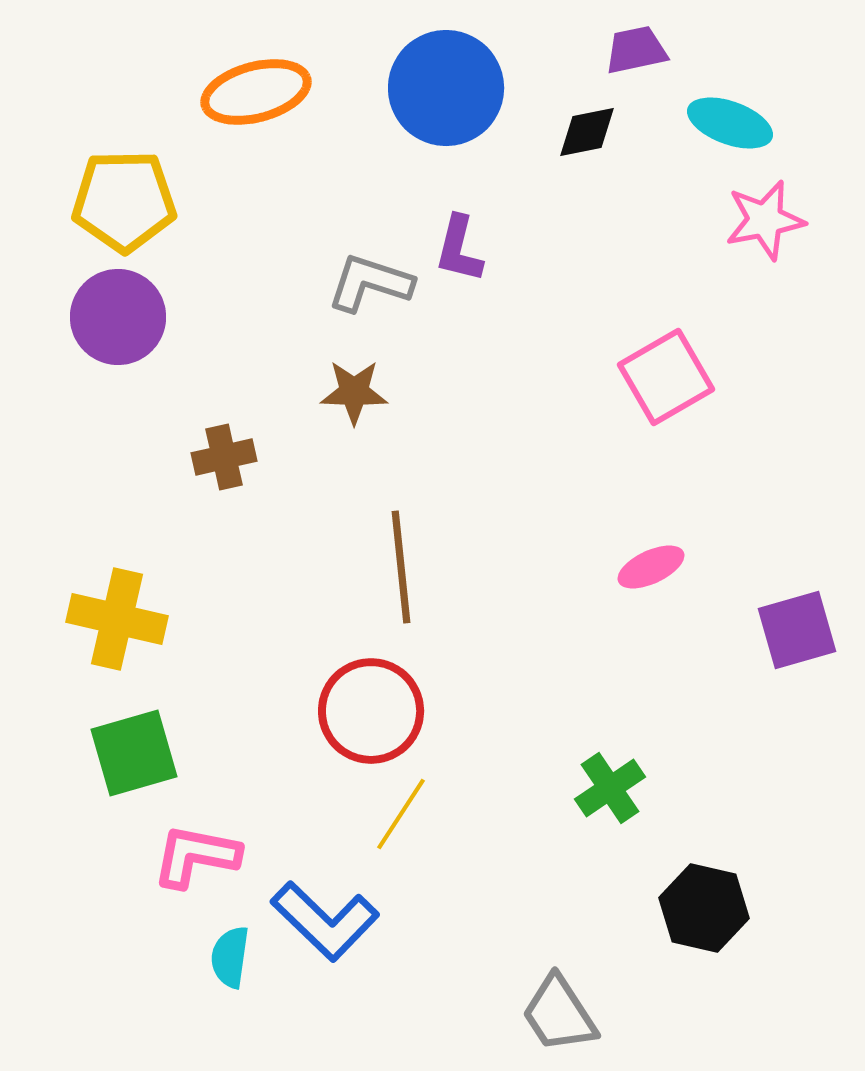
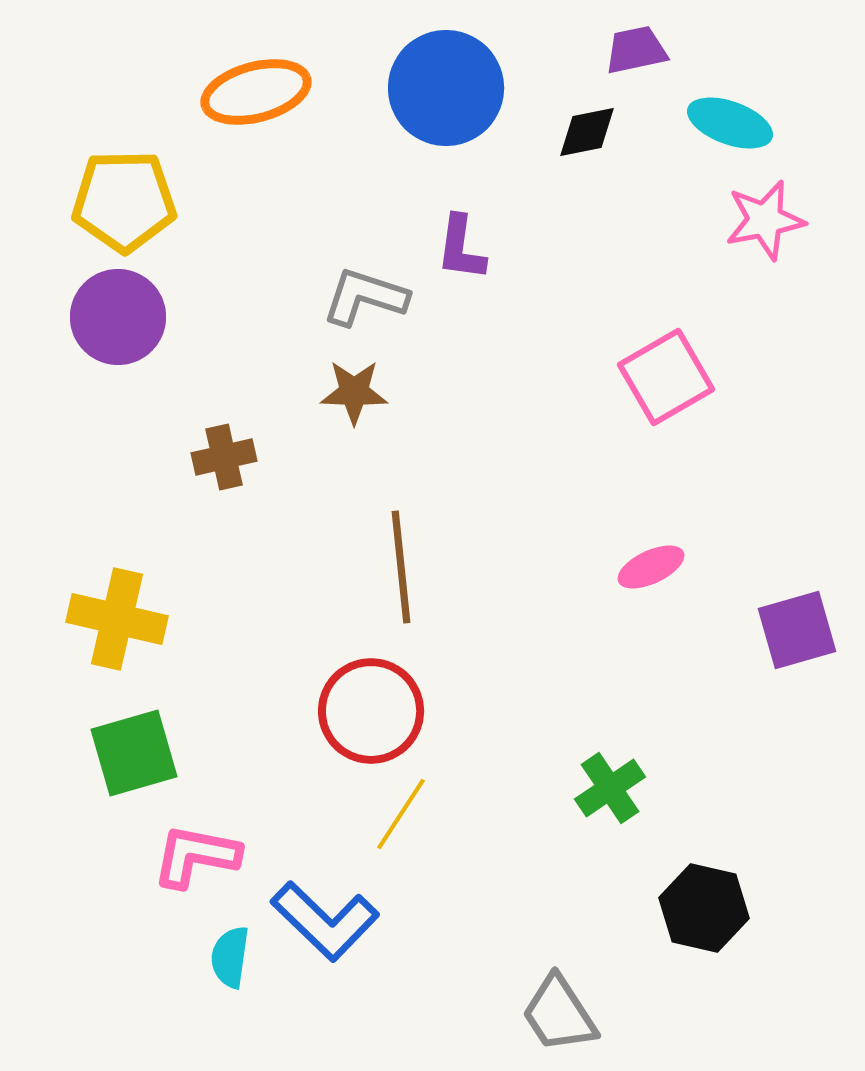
purple L-shape: moved 2 px right, 1 px up; rotated 6 degrees counterclockwise
gray L-shape: moved 5 px left, 14 px down
